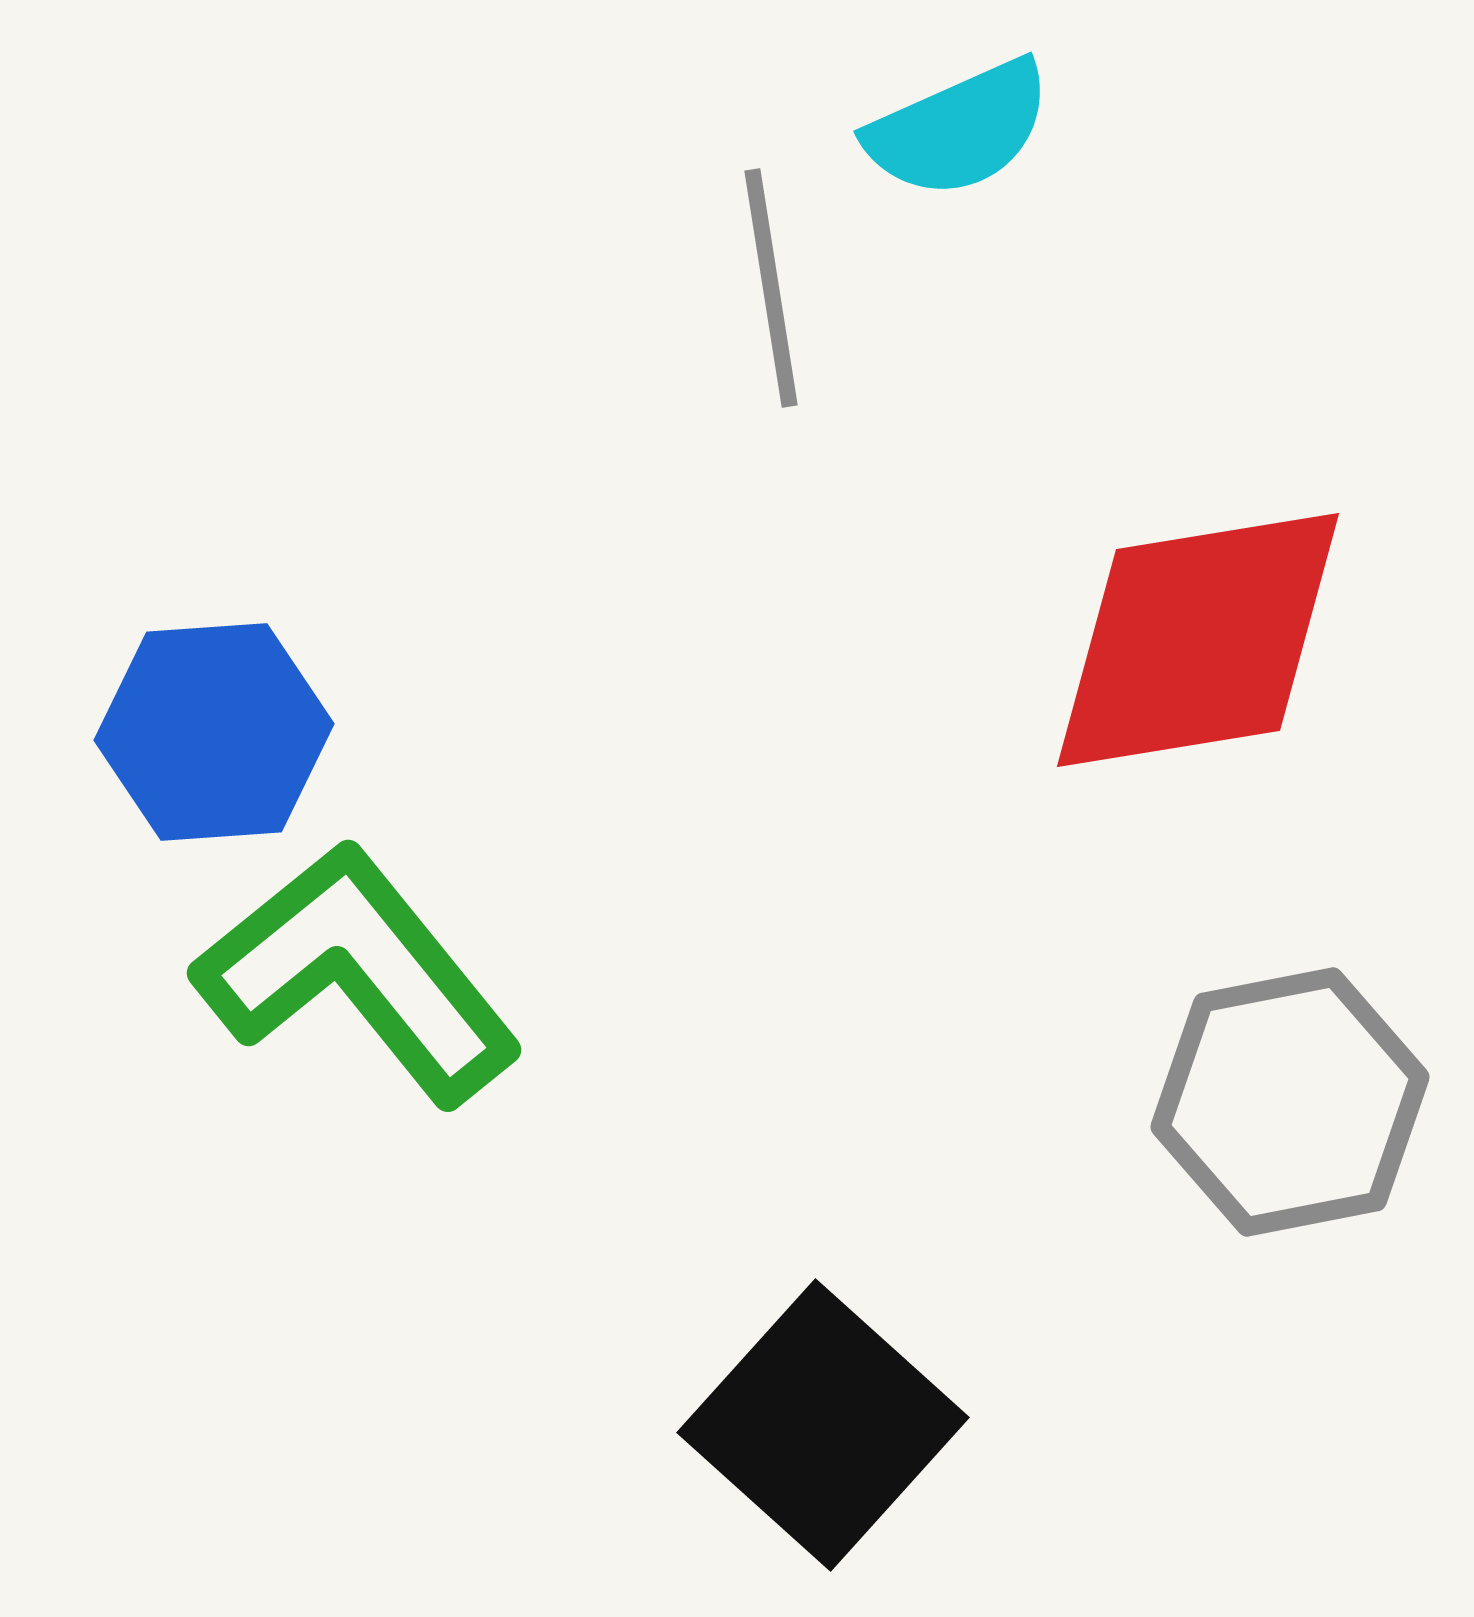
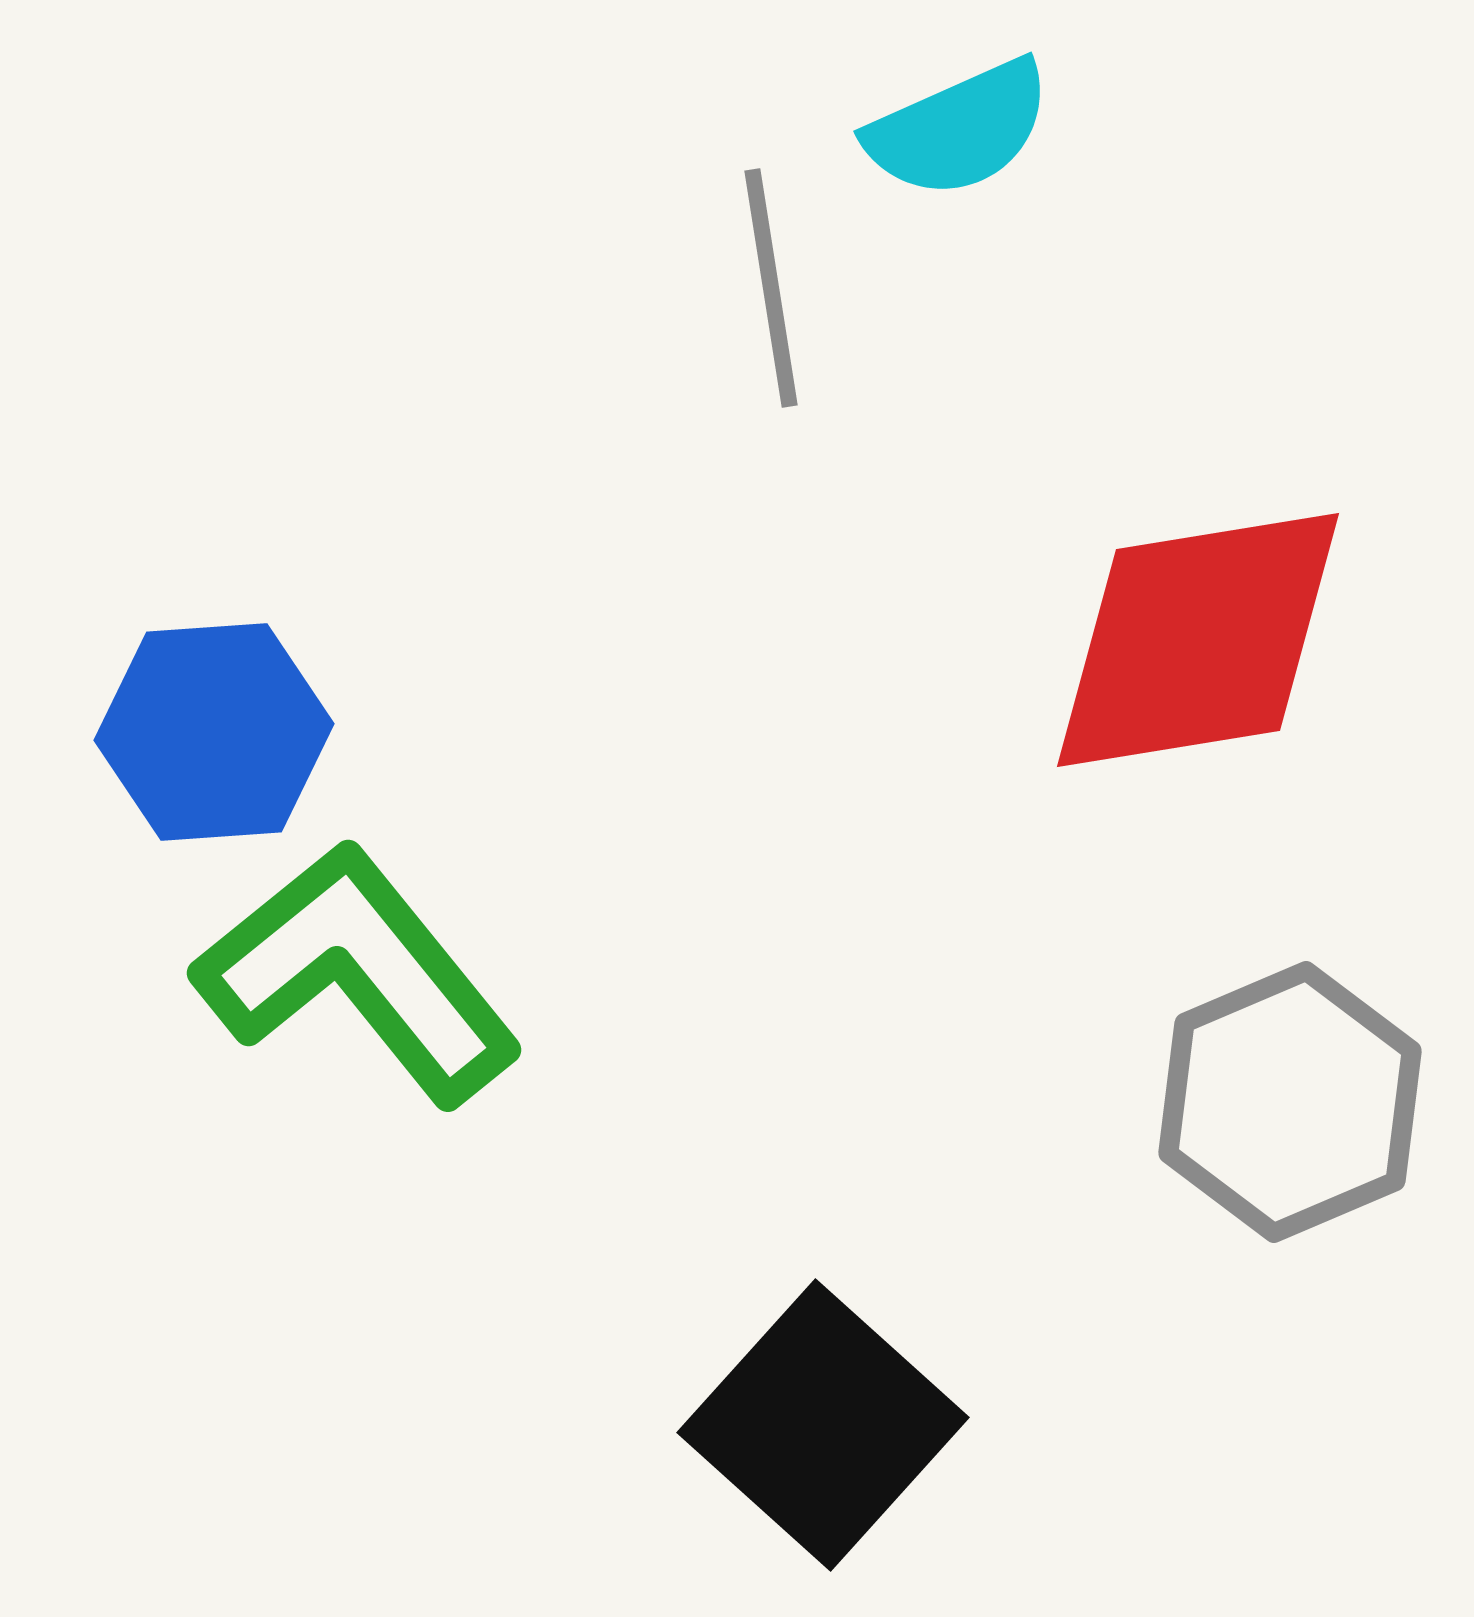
gray hexagon: rotated 12 degrees counterclockwise
